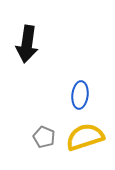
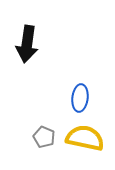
blue ellipse: moved 3 px down
yellow semicircle: moved 1 px down; rotated 30 degrees clockwise
